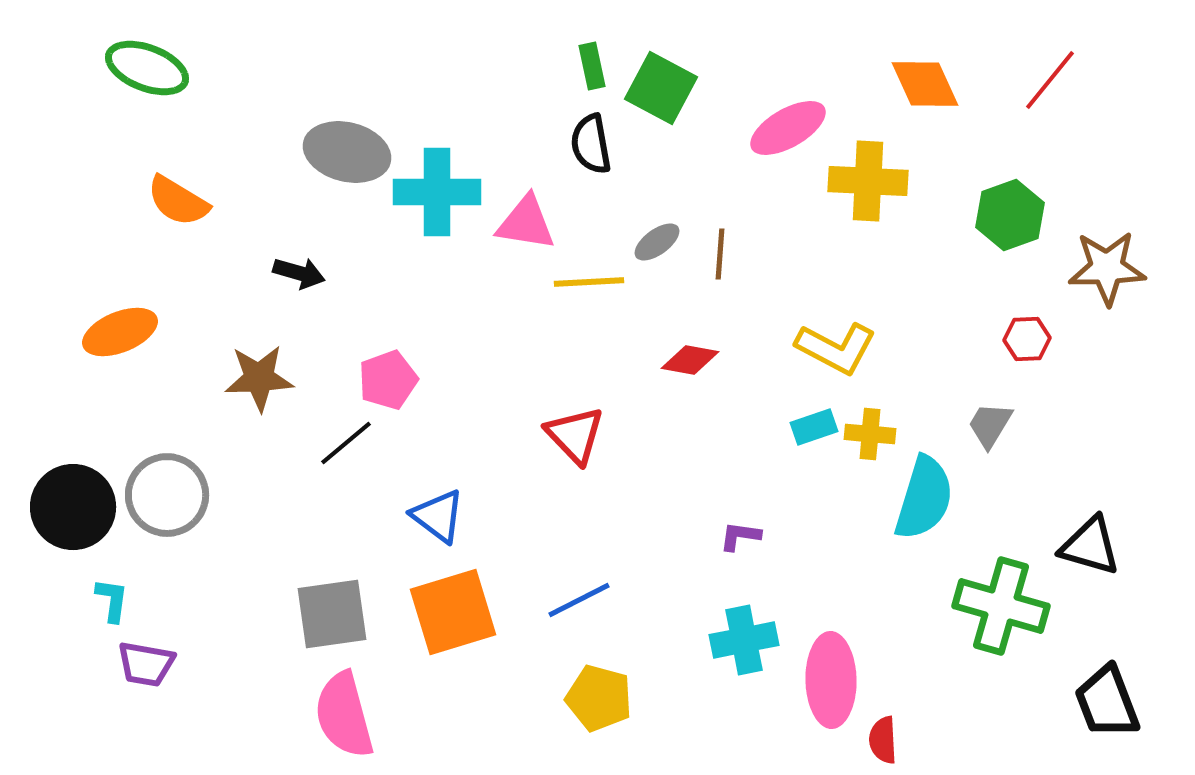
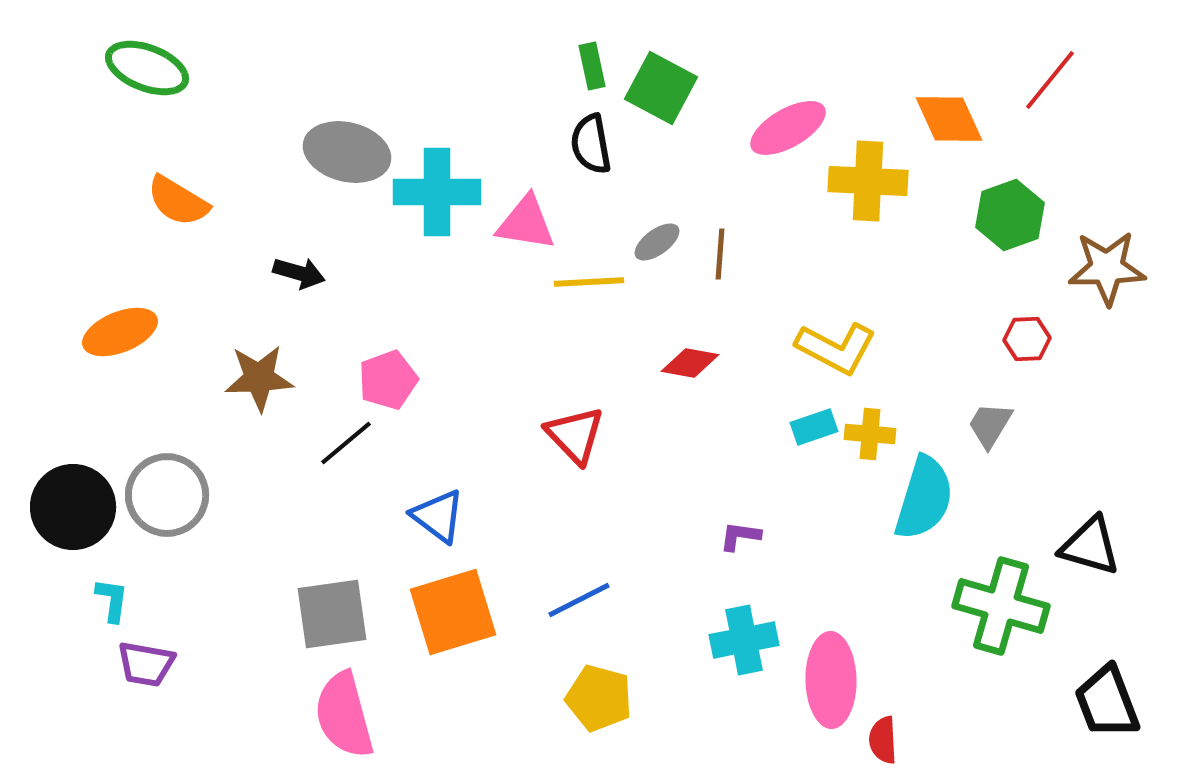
orange diamond at (925, 84): moved 24 px right, 35 px down
red diamond at (690, 360): moved 3 px down
